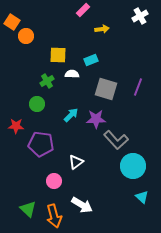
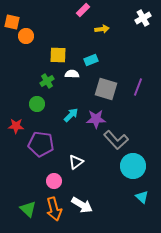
white cross: moved 3 px right, 2 px down
orange square: rotated 21 degrees counterclockwise
orange arrow: moved 7 px up
